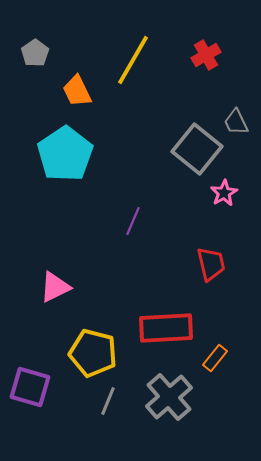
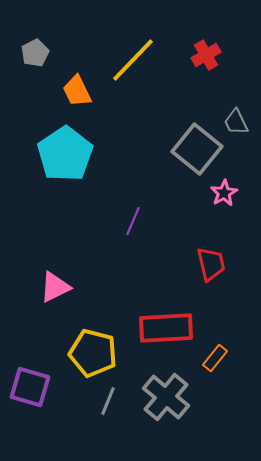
gray pentagon: rotated 8 degrees clockwise
yellow line: rotated 14 degrees clockwise
gray cross: moved 3 px left; rotated 9 degrees counterclockwise
